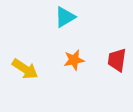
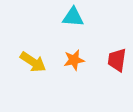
cyan triangle: moved 8 px right; rotated 35 degrees clockwise
yellow arrow: moved 8 px right, 7 px up
